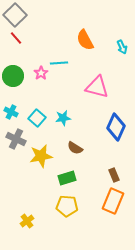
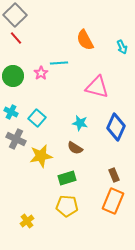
cyan star: moved 17 px right, 5 px down; rotated 21 degrees clockwise
